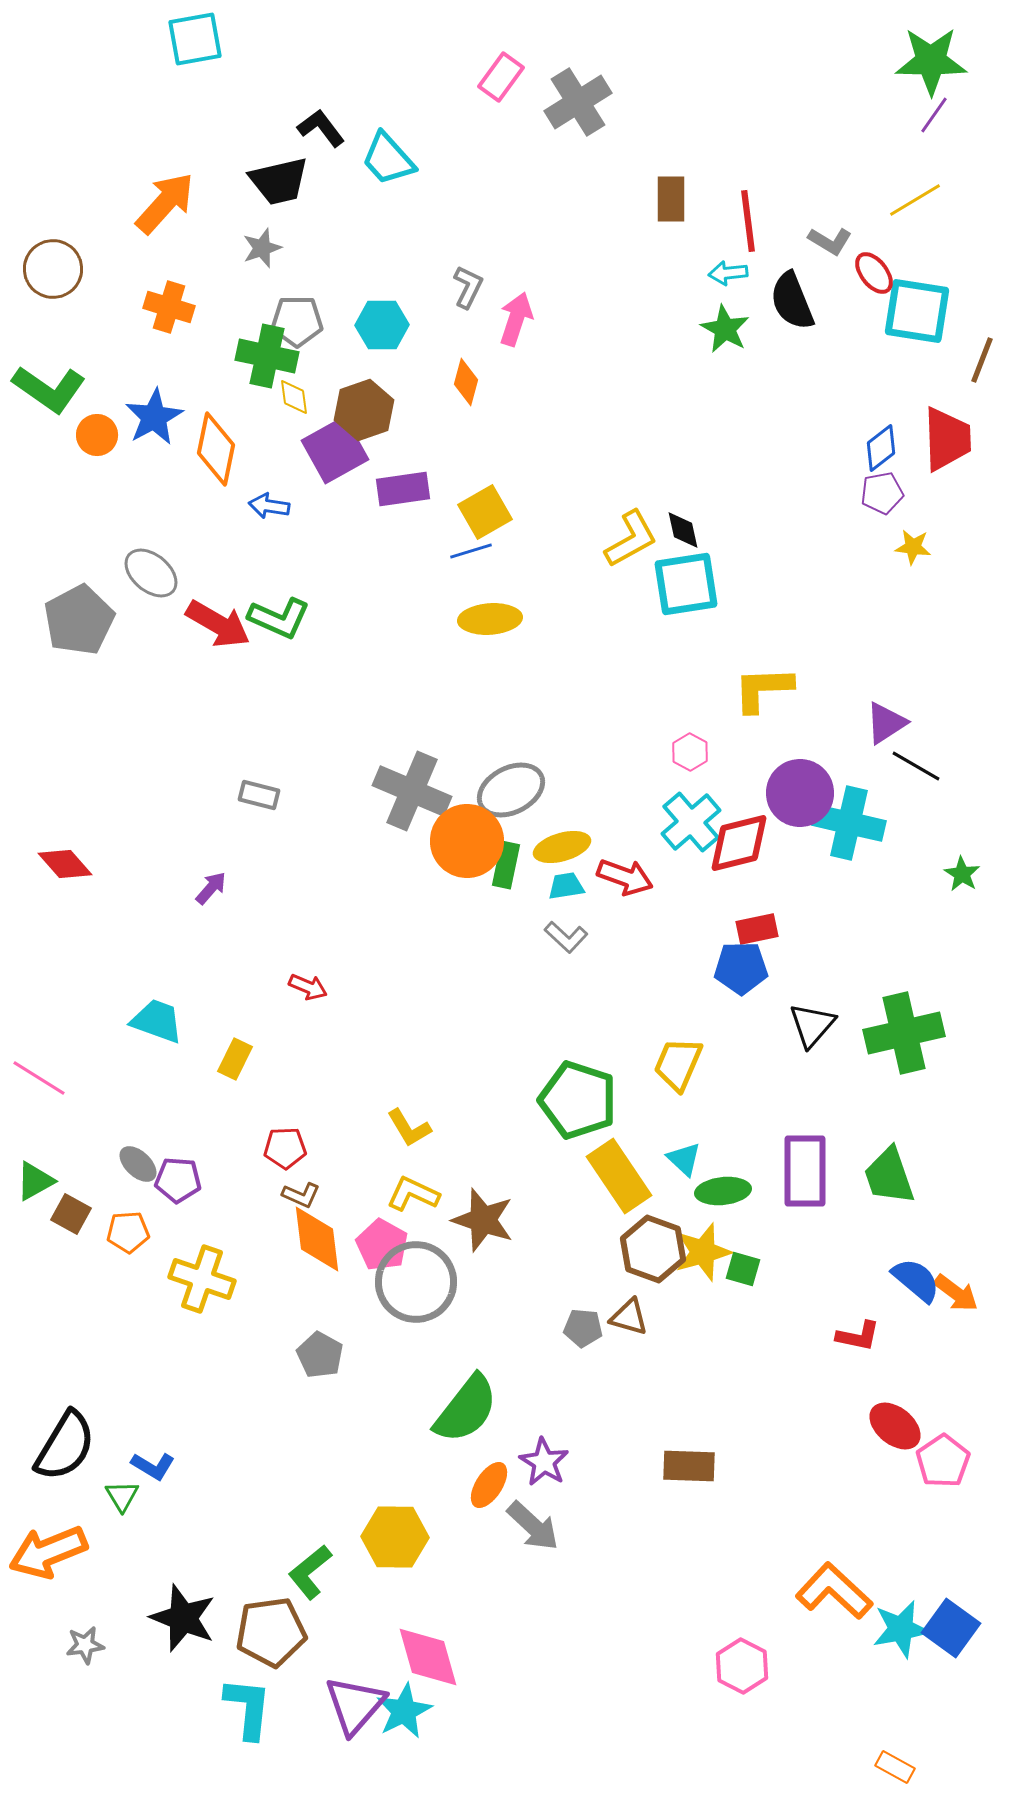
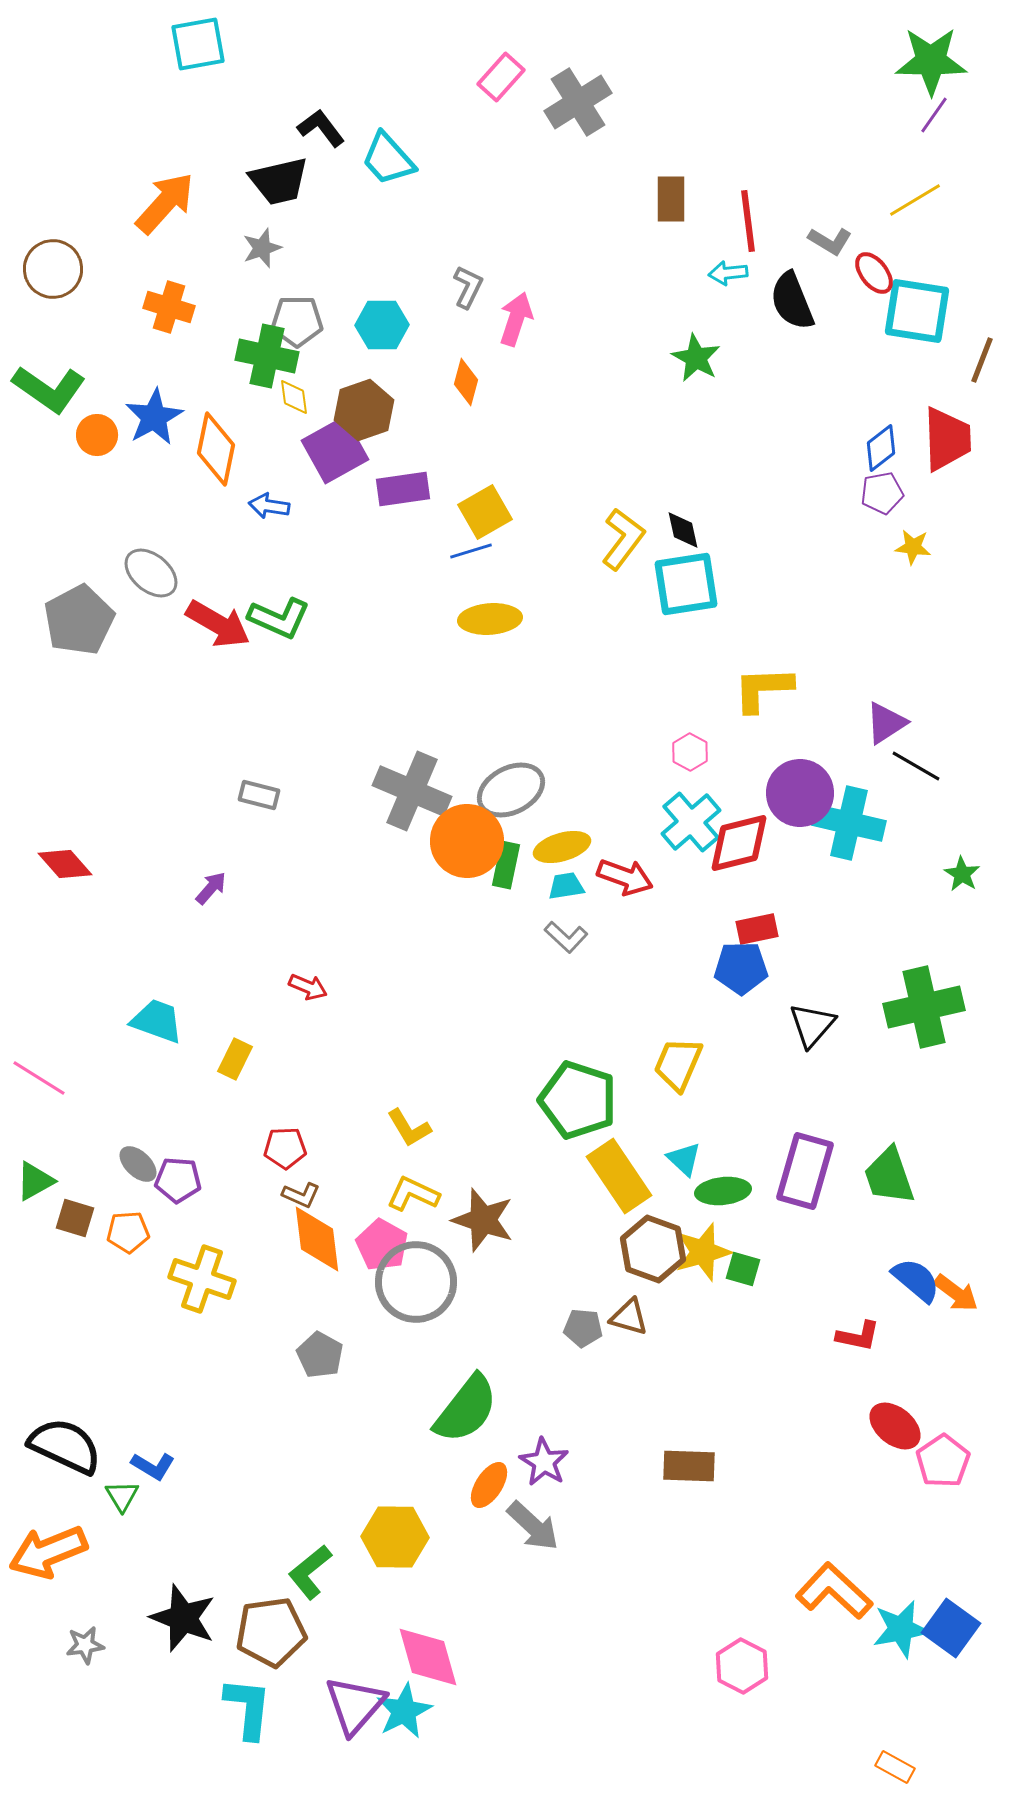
cyan square at (195, 39): moved 3 px right, 5 px down
pink rectangle at (501, 77): rotated 6 degrees clockwise
green star at (725, 329): moved 29 px left, 29 px down
yellow L-shape at (631, 539): moved 8 px left; rotated 24 degrees counterclockwise
green cross at (904, 1033): moved 20 px right, 26 px up
purple rectangle at (805, 1171): rotated 16 degrees clockwise
brown square at (71, 1214): moved 4 px right, 4 px down; rotated 12 degrees counterclockwise
black semicircle at (65, 1446): rotated 96 degrees counterclockwise
